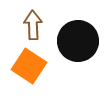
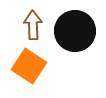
black circle: moved 3 px left, 10 px up
